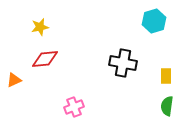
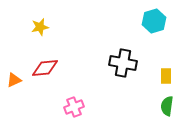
red diamond: moved 9 px down
